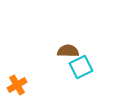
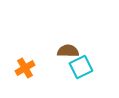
orange cross: moved 8 px right, 17 px up
